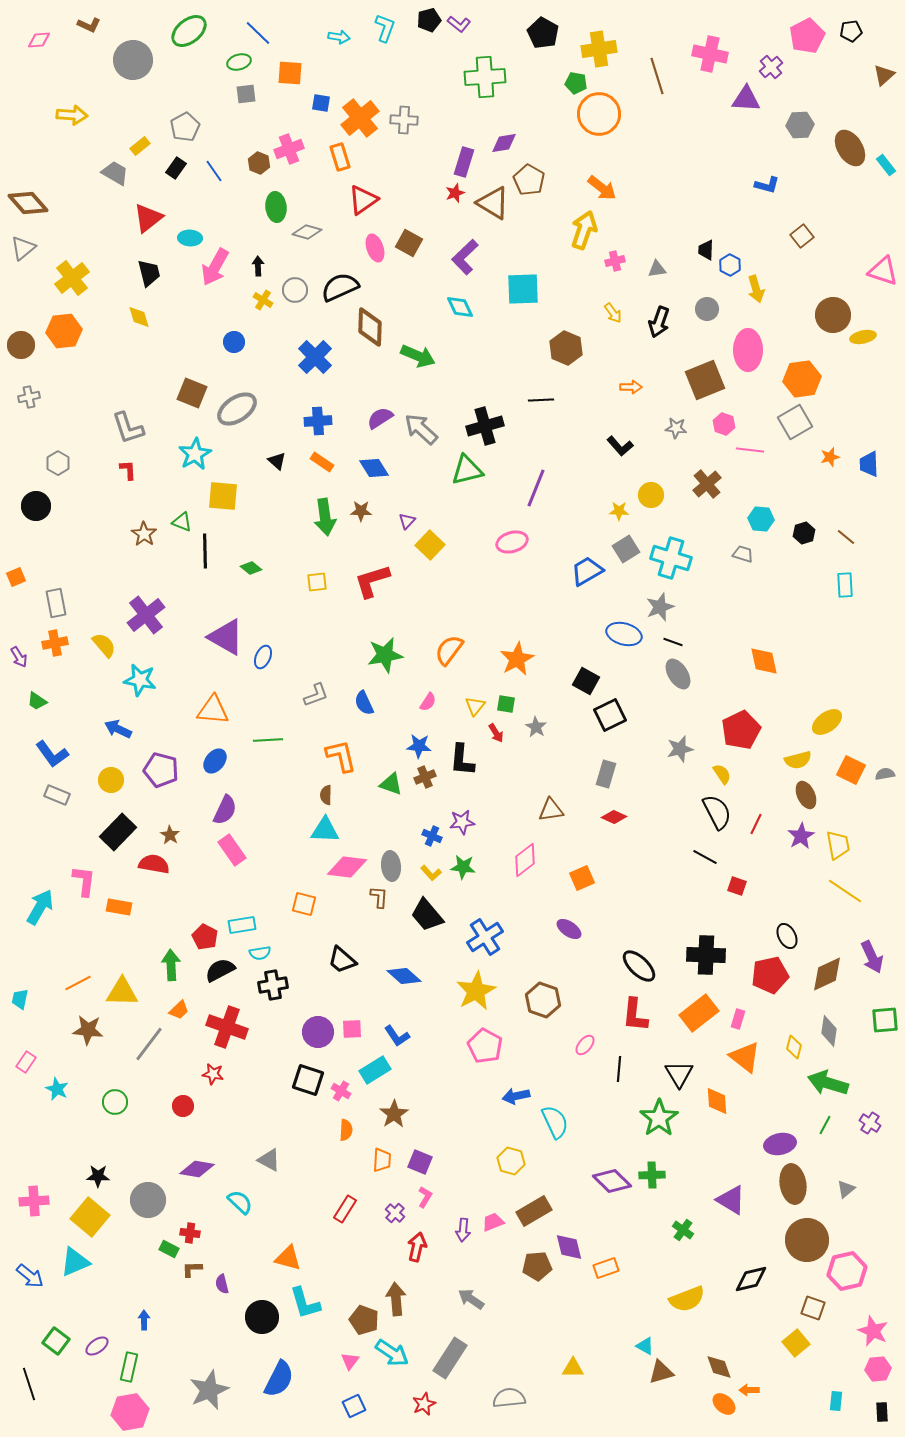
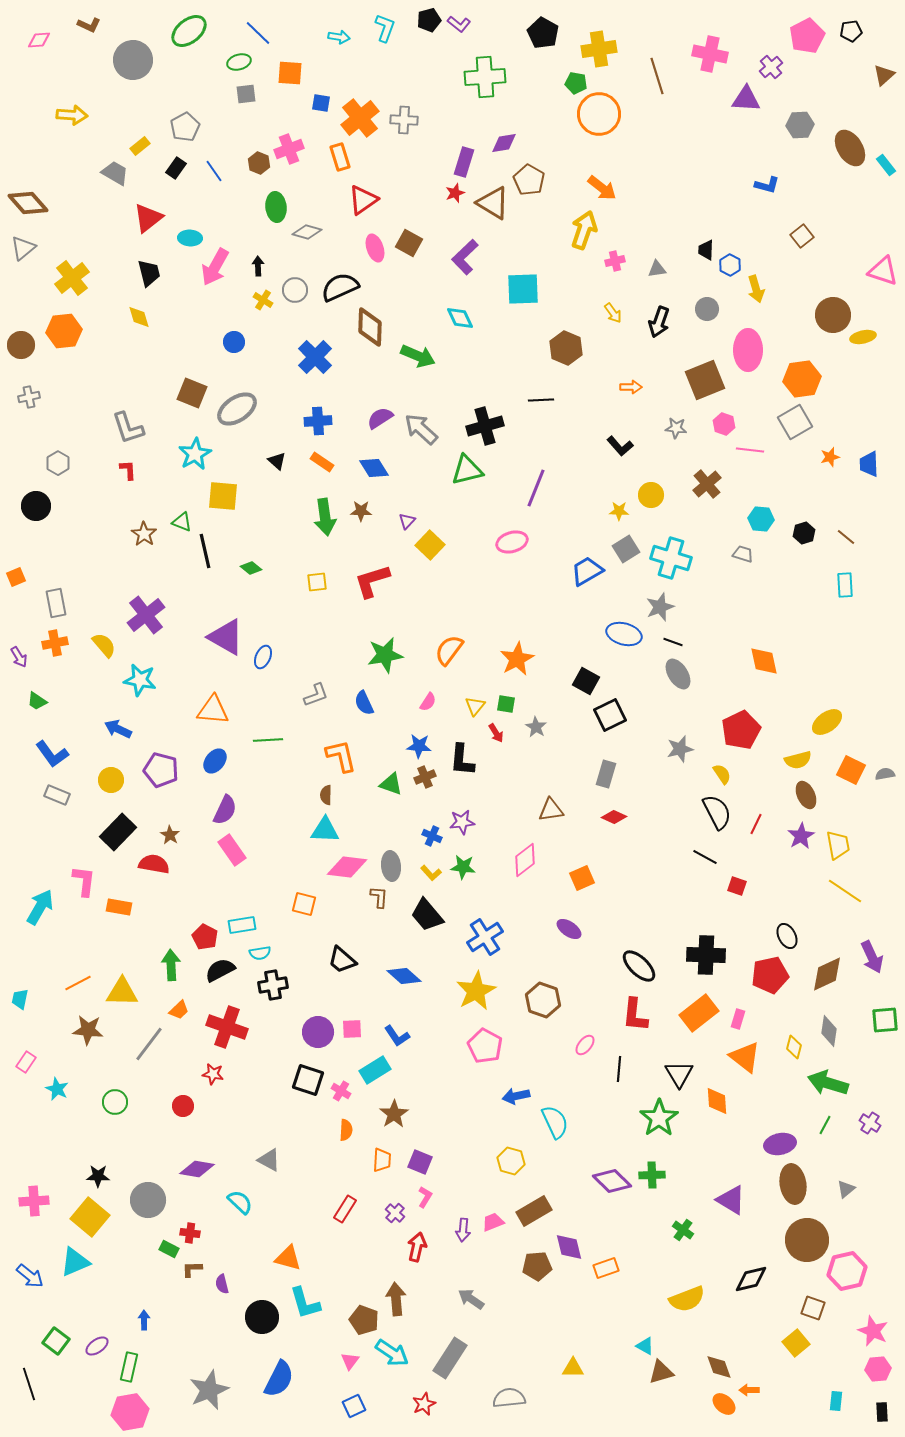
cyan diamond at (460, 307): moved 11 px down
black line at (205, 551): rotated 12 degrees counterclockwise
